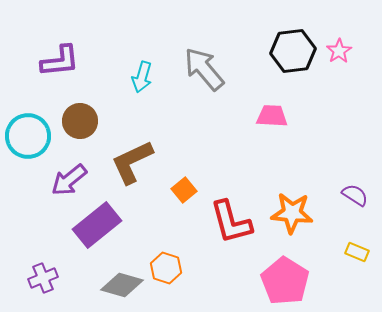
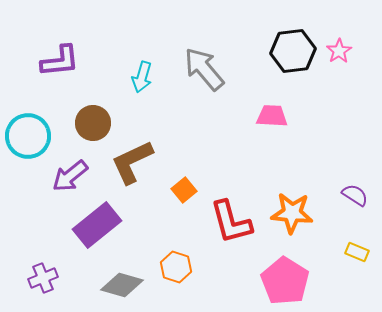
brown circle: moved 13 px right, 2 px down
purple arrow: moved 1 px right, 4 px up
orange hexagon: moved 10 px right, 1 px up
